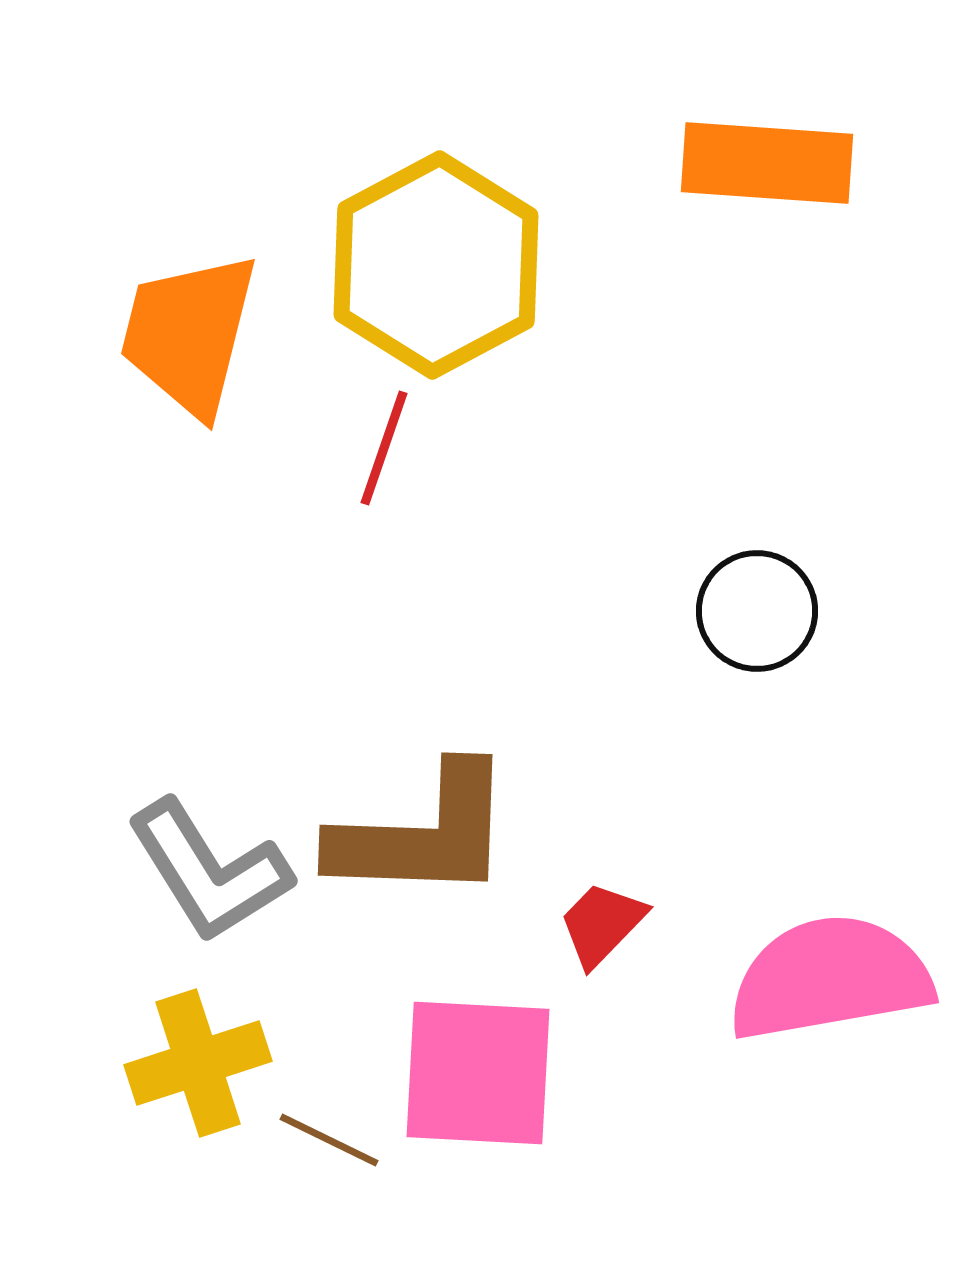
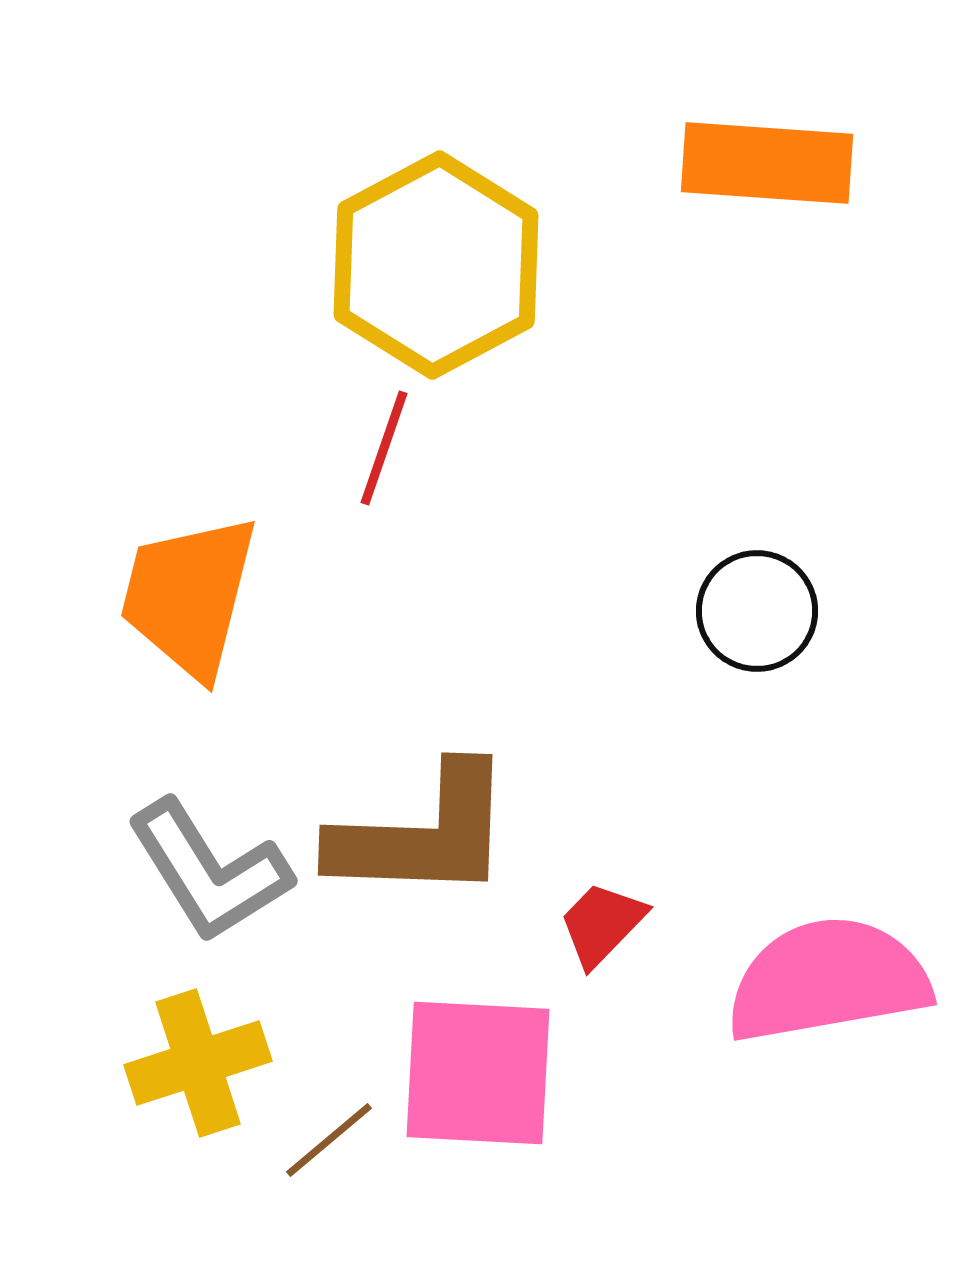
orange trapezoid: moved 262 px down
pink semicircle: moved 2 px left, 2 px down
brown line: rotated 66 degrees counterclockwise
